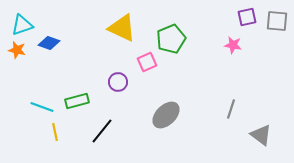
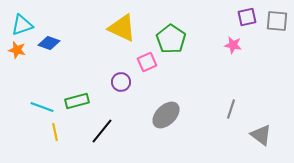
green pentagon: rotated 16 degrees counterclockwise
purple circle: moved 3 px right
